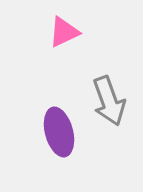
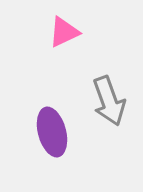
purple ellipse: moved 7 px left
